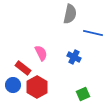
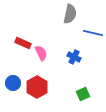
red rectangle: moved 25 px up; rotated 14 degrees counterclockwise
blue circle: moved 2 px up
